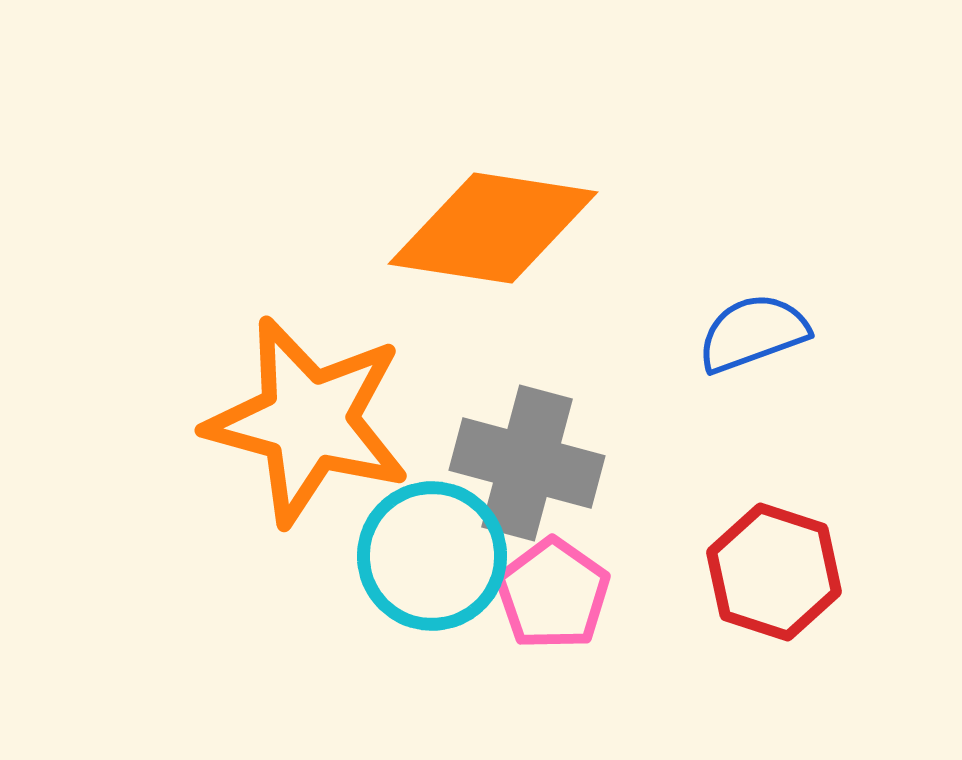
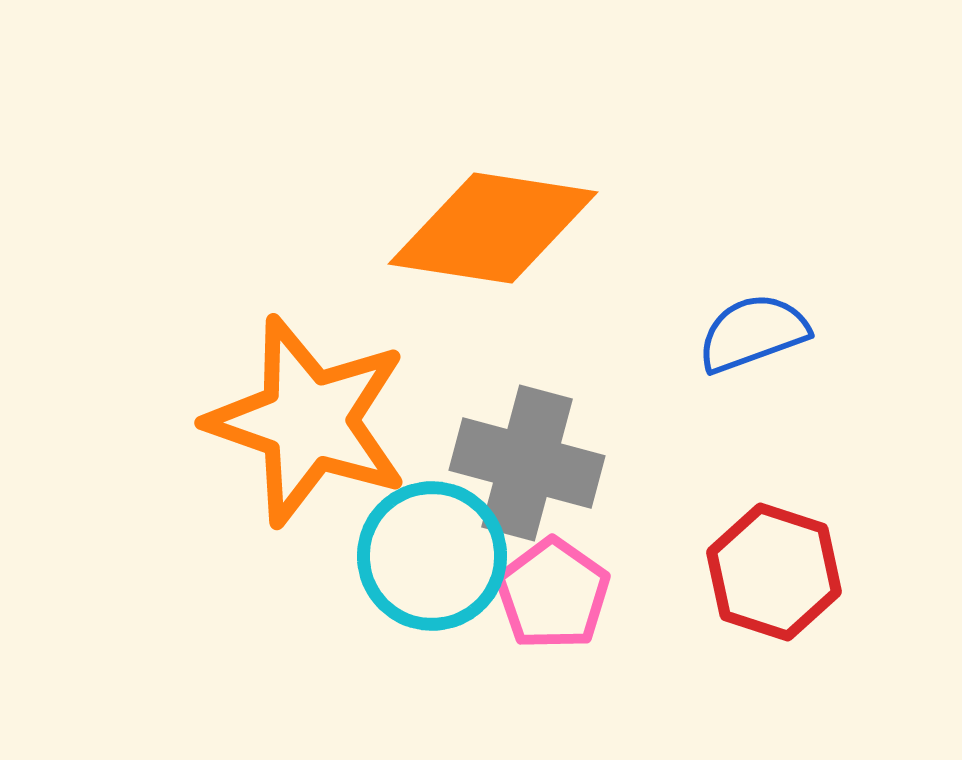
orange star: rotated 4 degrees clockwise
